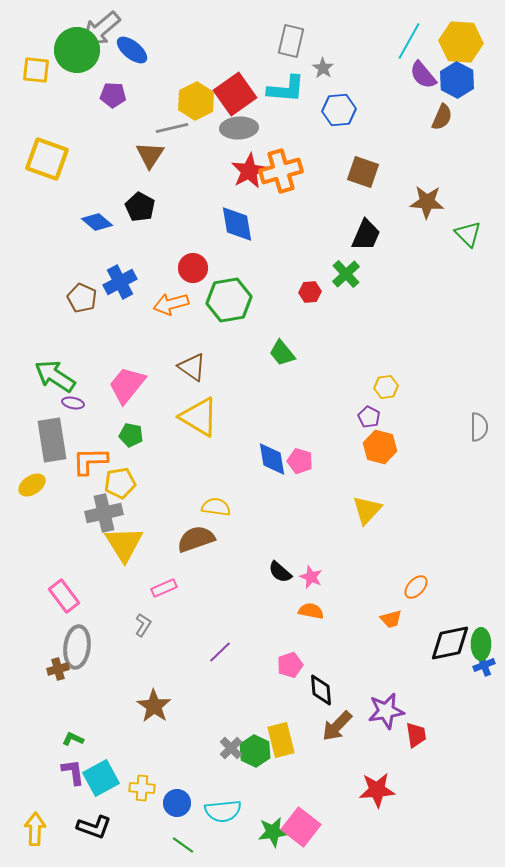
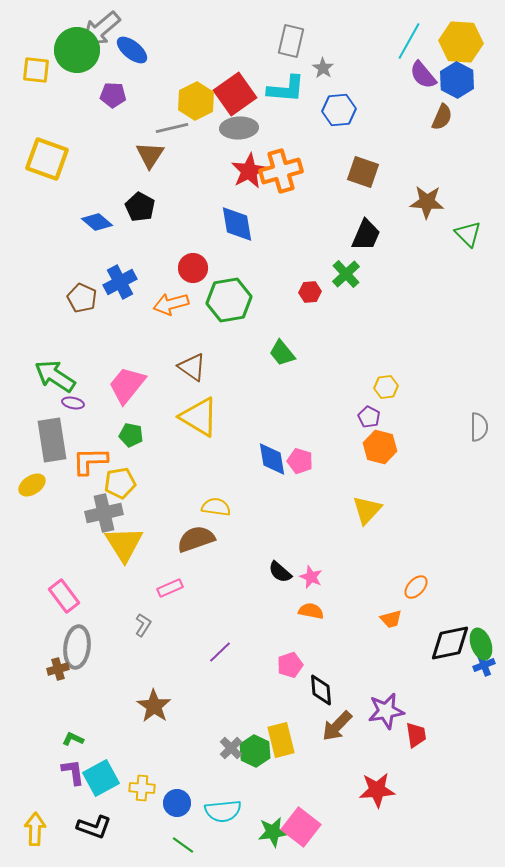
pink rectangle at (164, 588): moved 6 px right
green ellipse at (481, 644): rotated 20 degrees counterclockwise
